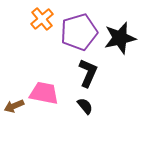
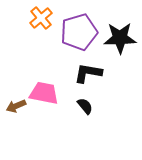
orange cross: moved 1 px left, 1 px up
black star: rotated 12 degrees clockwise
black L-shape: rotated 104 degrees counterclockwise
brown arrow: moved 2 px right
